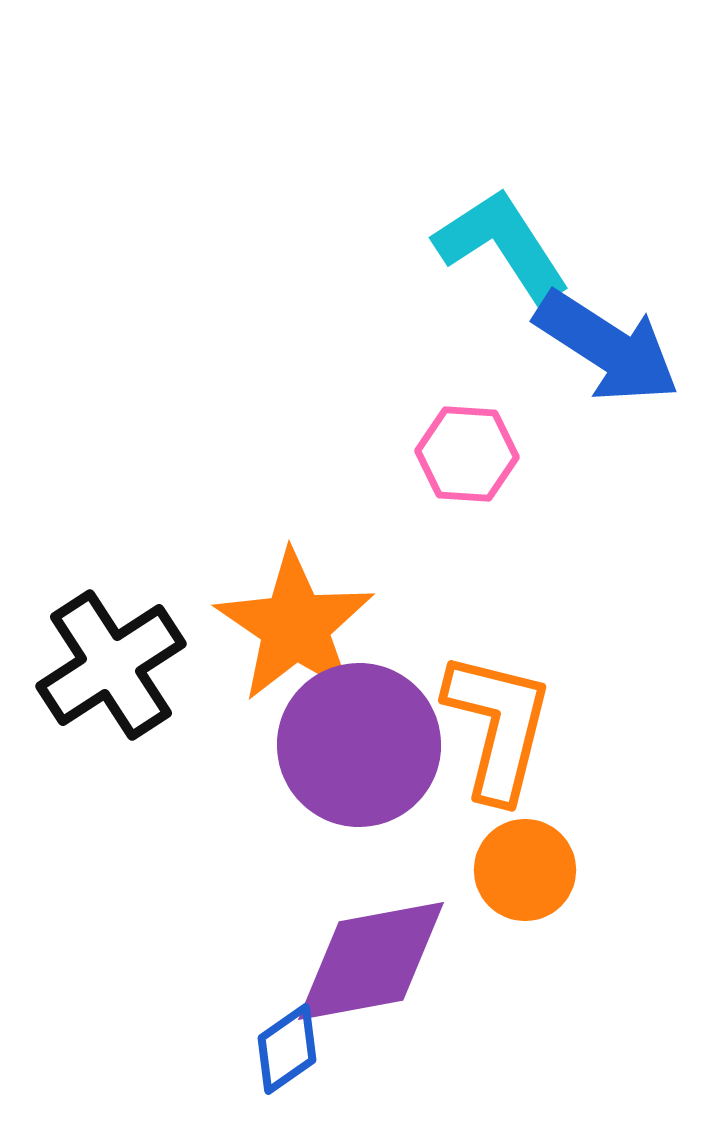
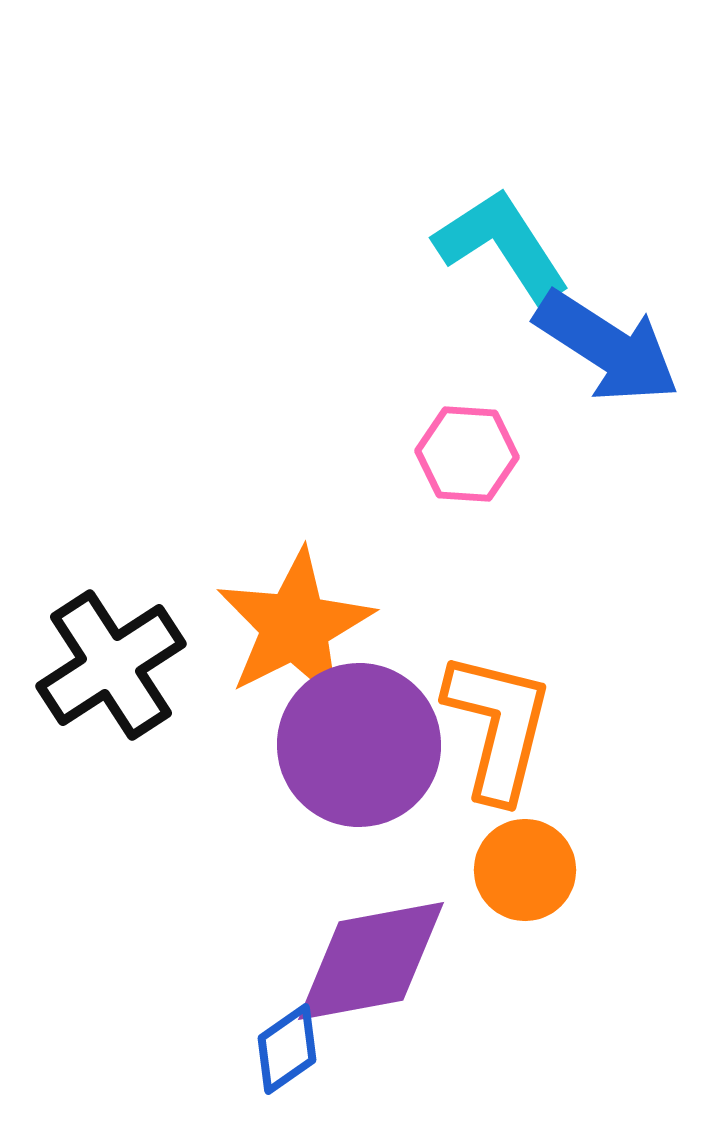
orange star: rotated 11 degrees clockwise
